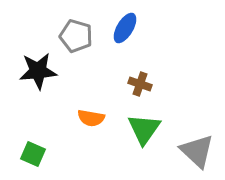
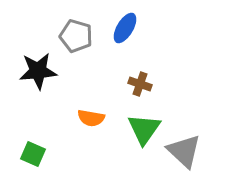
gray triangle: moved 13 px left
